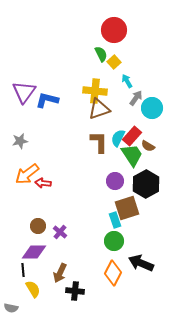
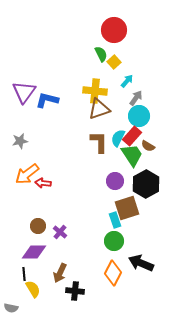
cyan arrow: rotated 72 degrees clockwise
cyan circle: moved 13 px left, 8 px down
black line: moved 1 px right, 4 px down
